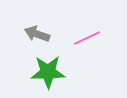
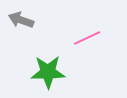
gray arrow: moved 16 px left, 14 px up
